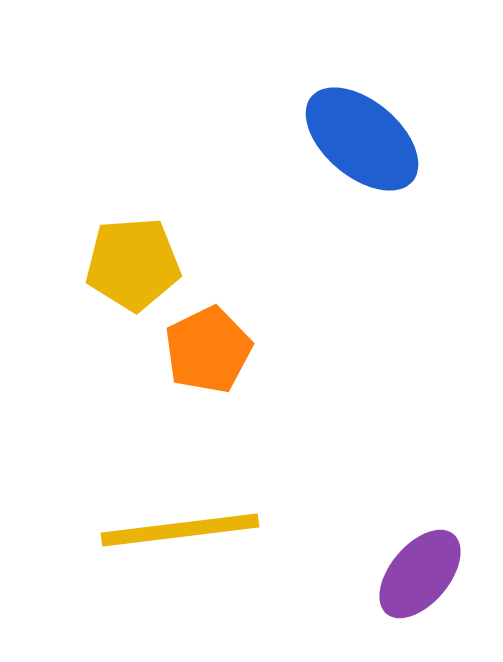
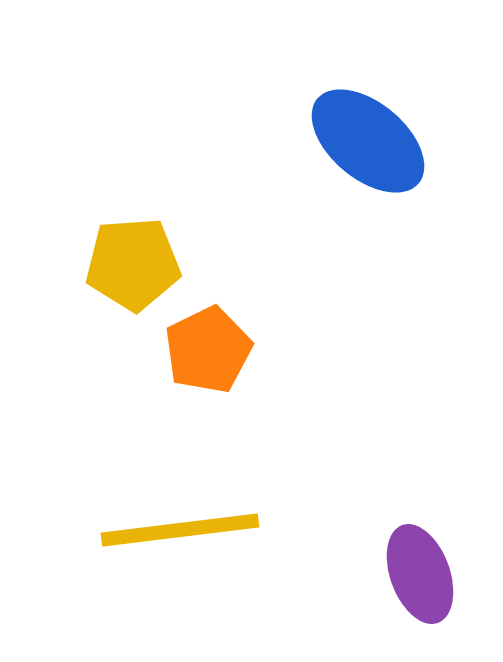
blue ellipse: moved 6 px right, 2 px down
purple ellipse: rotated 60 degrees counterclockwise
